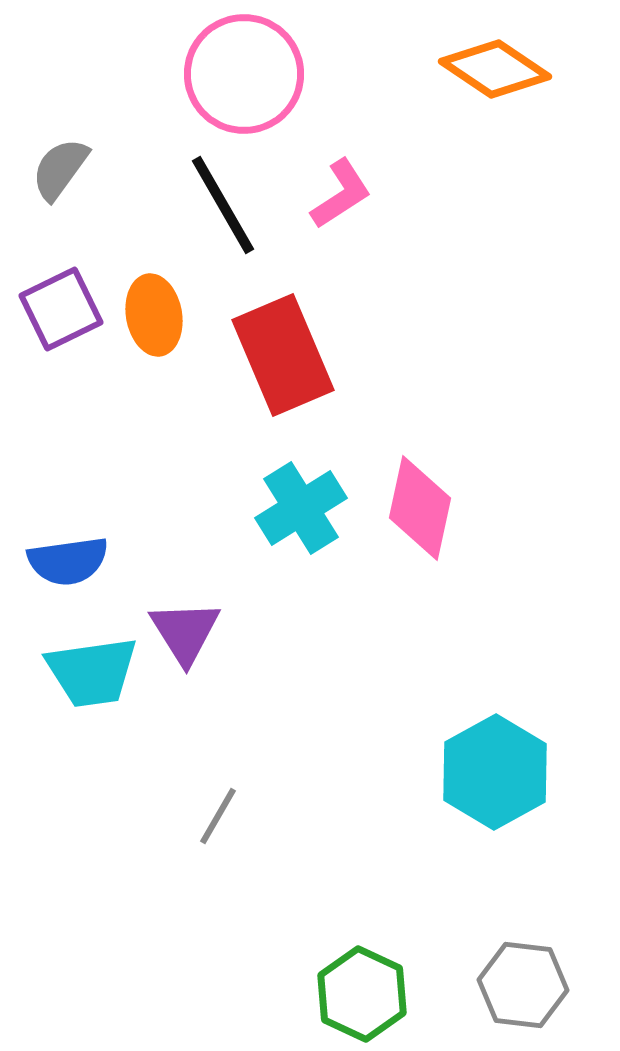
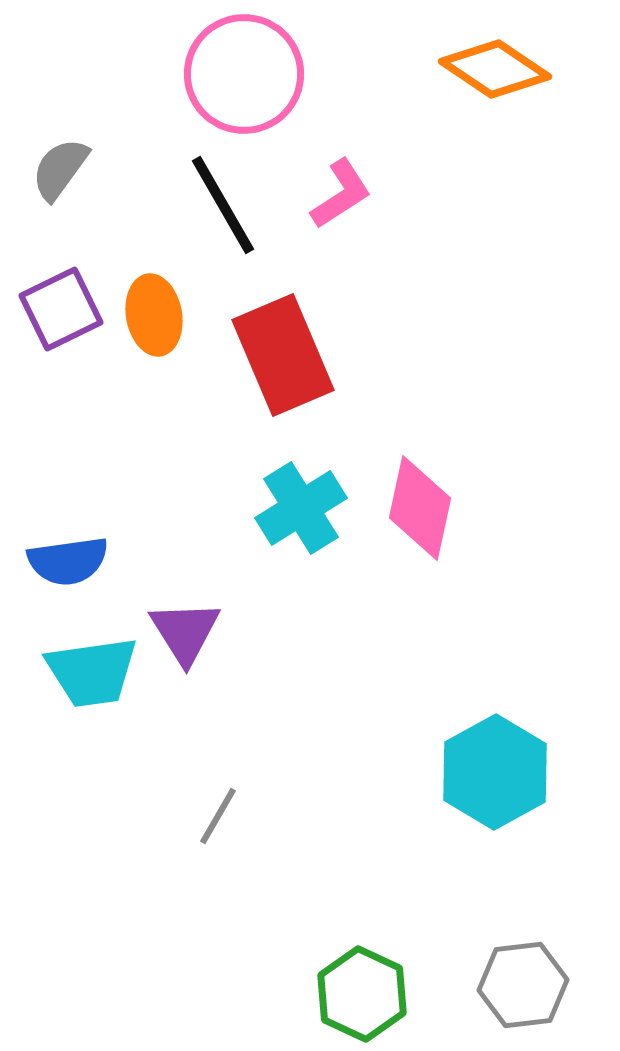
gray hexagon: rotated 14 degrees counterclockwise
